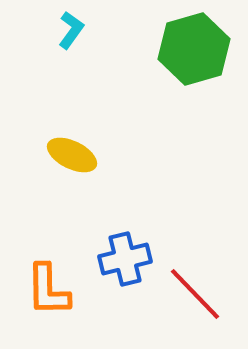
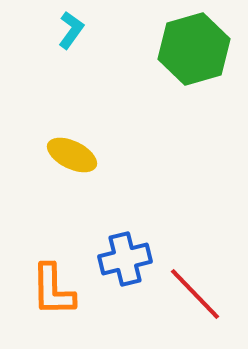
orange L-shape: moved 5 px right
